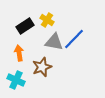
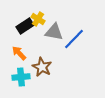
yellow cross: moved 9 px left, 1 px up
gray triangle: moved 10 px up
orange arrow: rotated 35 degrees counterclockwise
brown star: rotated 24 degrees counterclockwise
cyan cross: moved 5 px right, 3 px up; rotated 30 degrees counterclockwise
